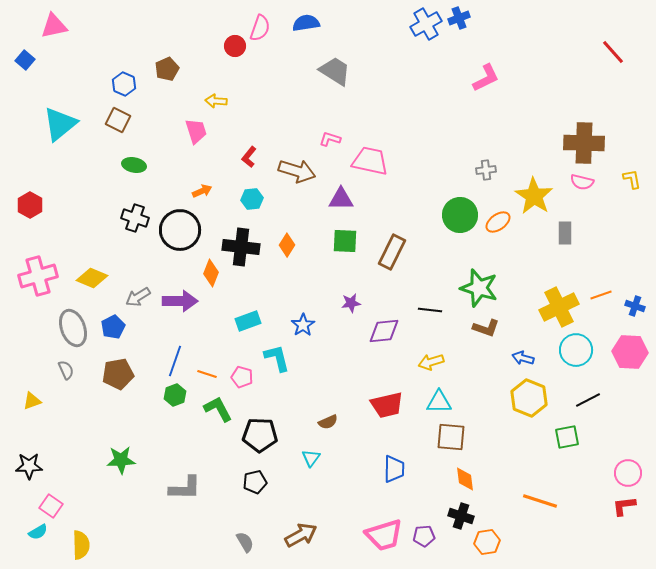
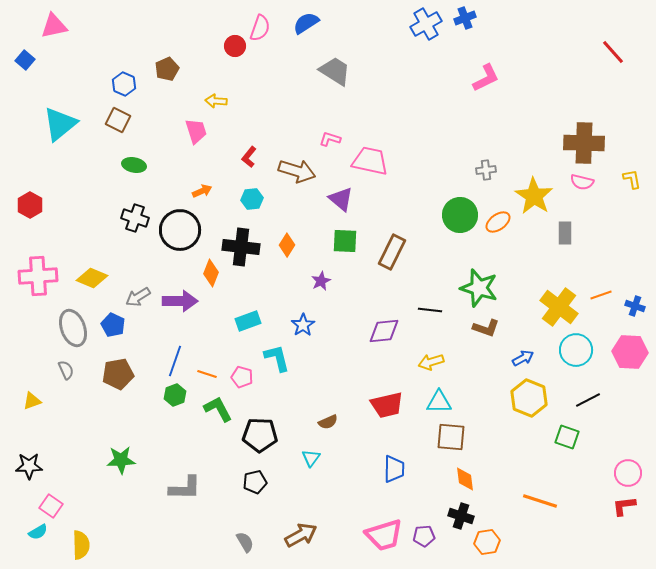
blue cross at (459, 18): moved 6 px right
blue semicircle at (306, 23): rotated 24 degrees counterclockwise
purple triangle at (341, 199): rotated 40 degrees clockwise
pink cross at (38, 276): rotated 12 degrees clockwise
purple star at (351, 303): moved 30 px left, 22 px up; rotated 18 degrees counterclockwise
yellow cross at (559, 307): rotated 27 degrees counterclockwise
blue pentagon at (113, 327): moved 2 px up; rotated 20 degrees counterclockwise
blue arrow at (523, 358): rotated 135 degrees clockwise
green square at (567, 437): rotated 30 degrees clockwise
